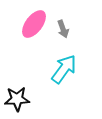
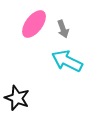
cyan arrow: moved 3 px right, 8 px up; rotated 100 degrees counterclockwise
black star: moved 1 px up; rotated 25 degrees clockwise
